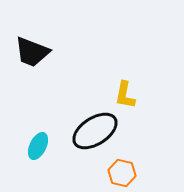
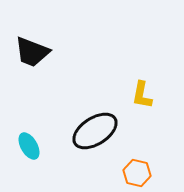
yellow L-shape: moved 17 px right
cyan ellipse: moved 9 px left; rotated 56 degrees counterclockwise
orange hexagon: moved 15 px right
